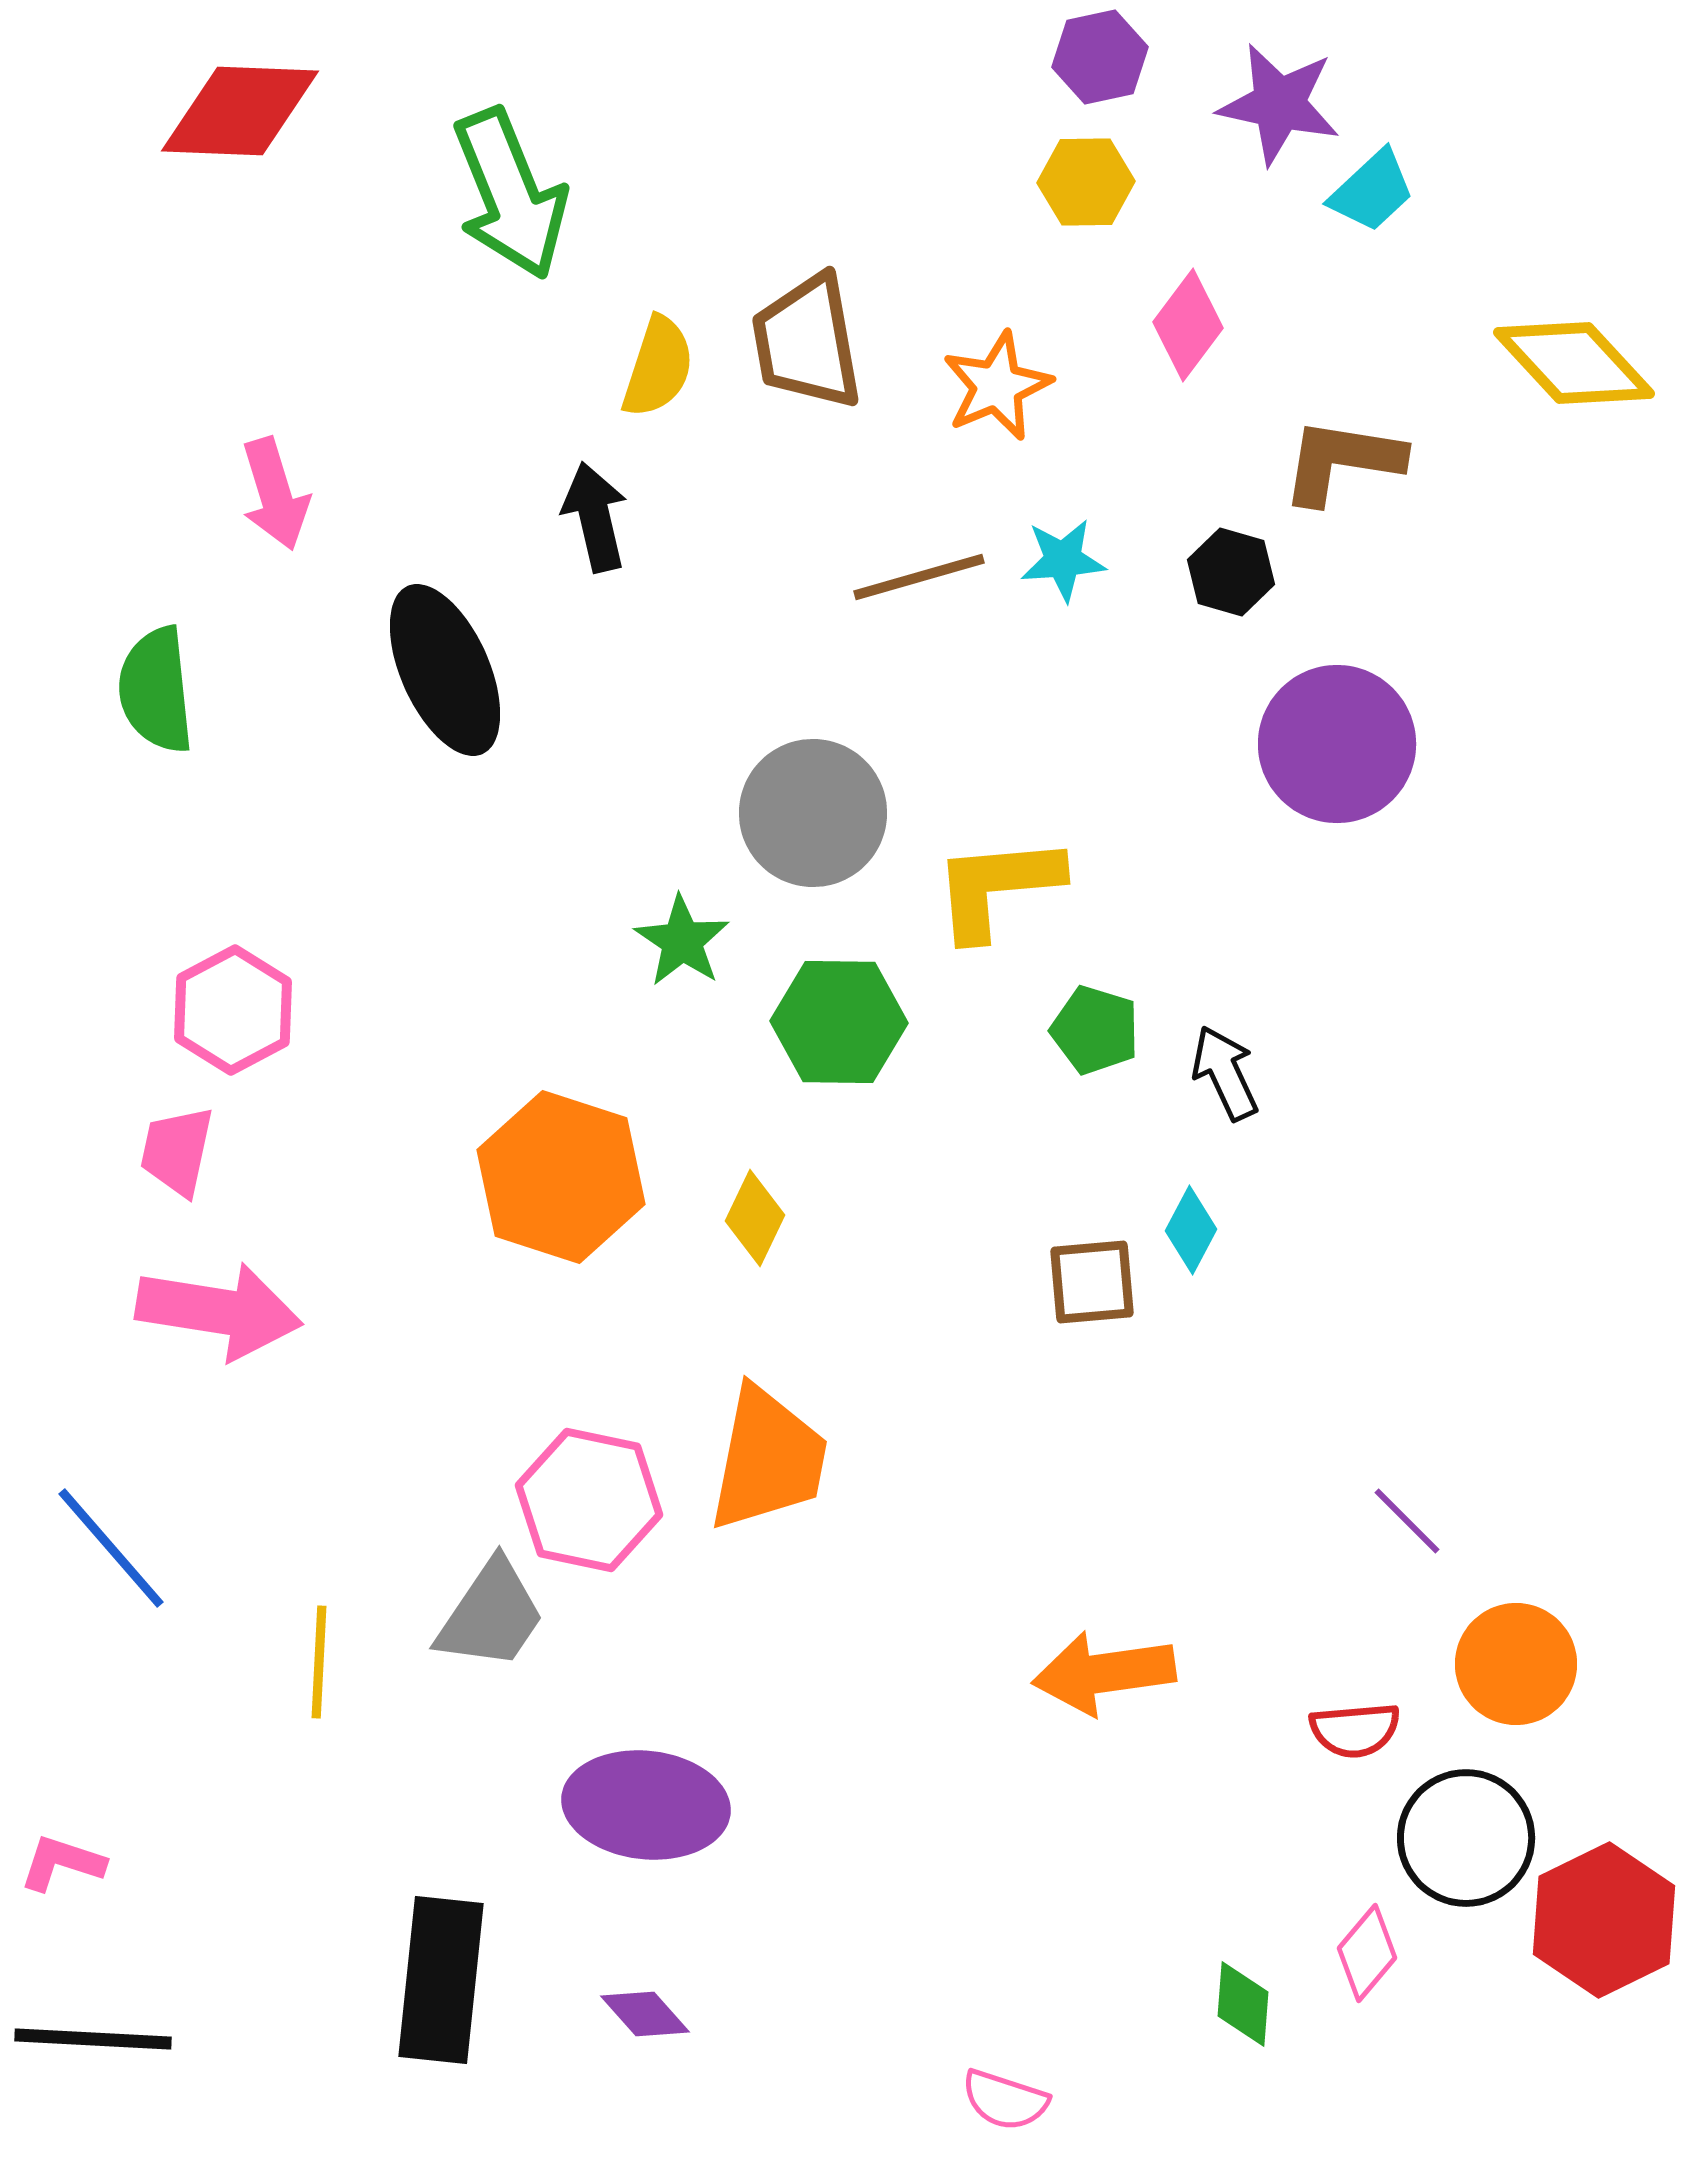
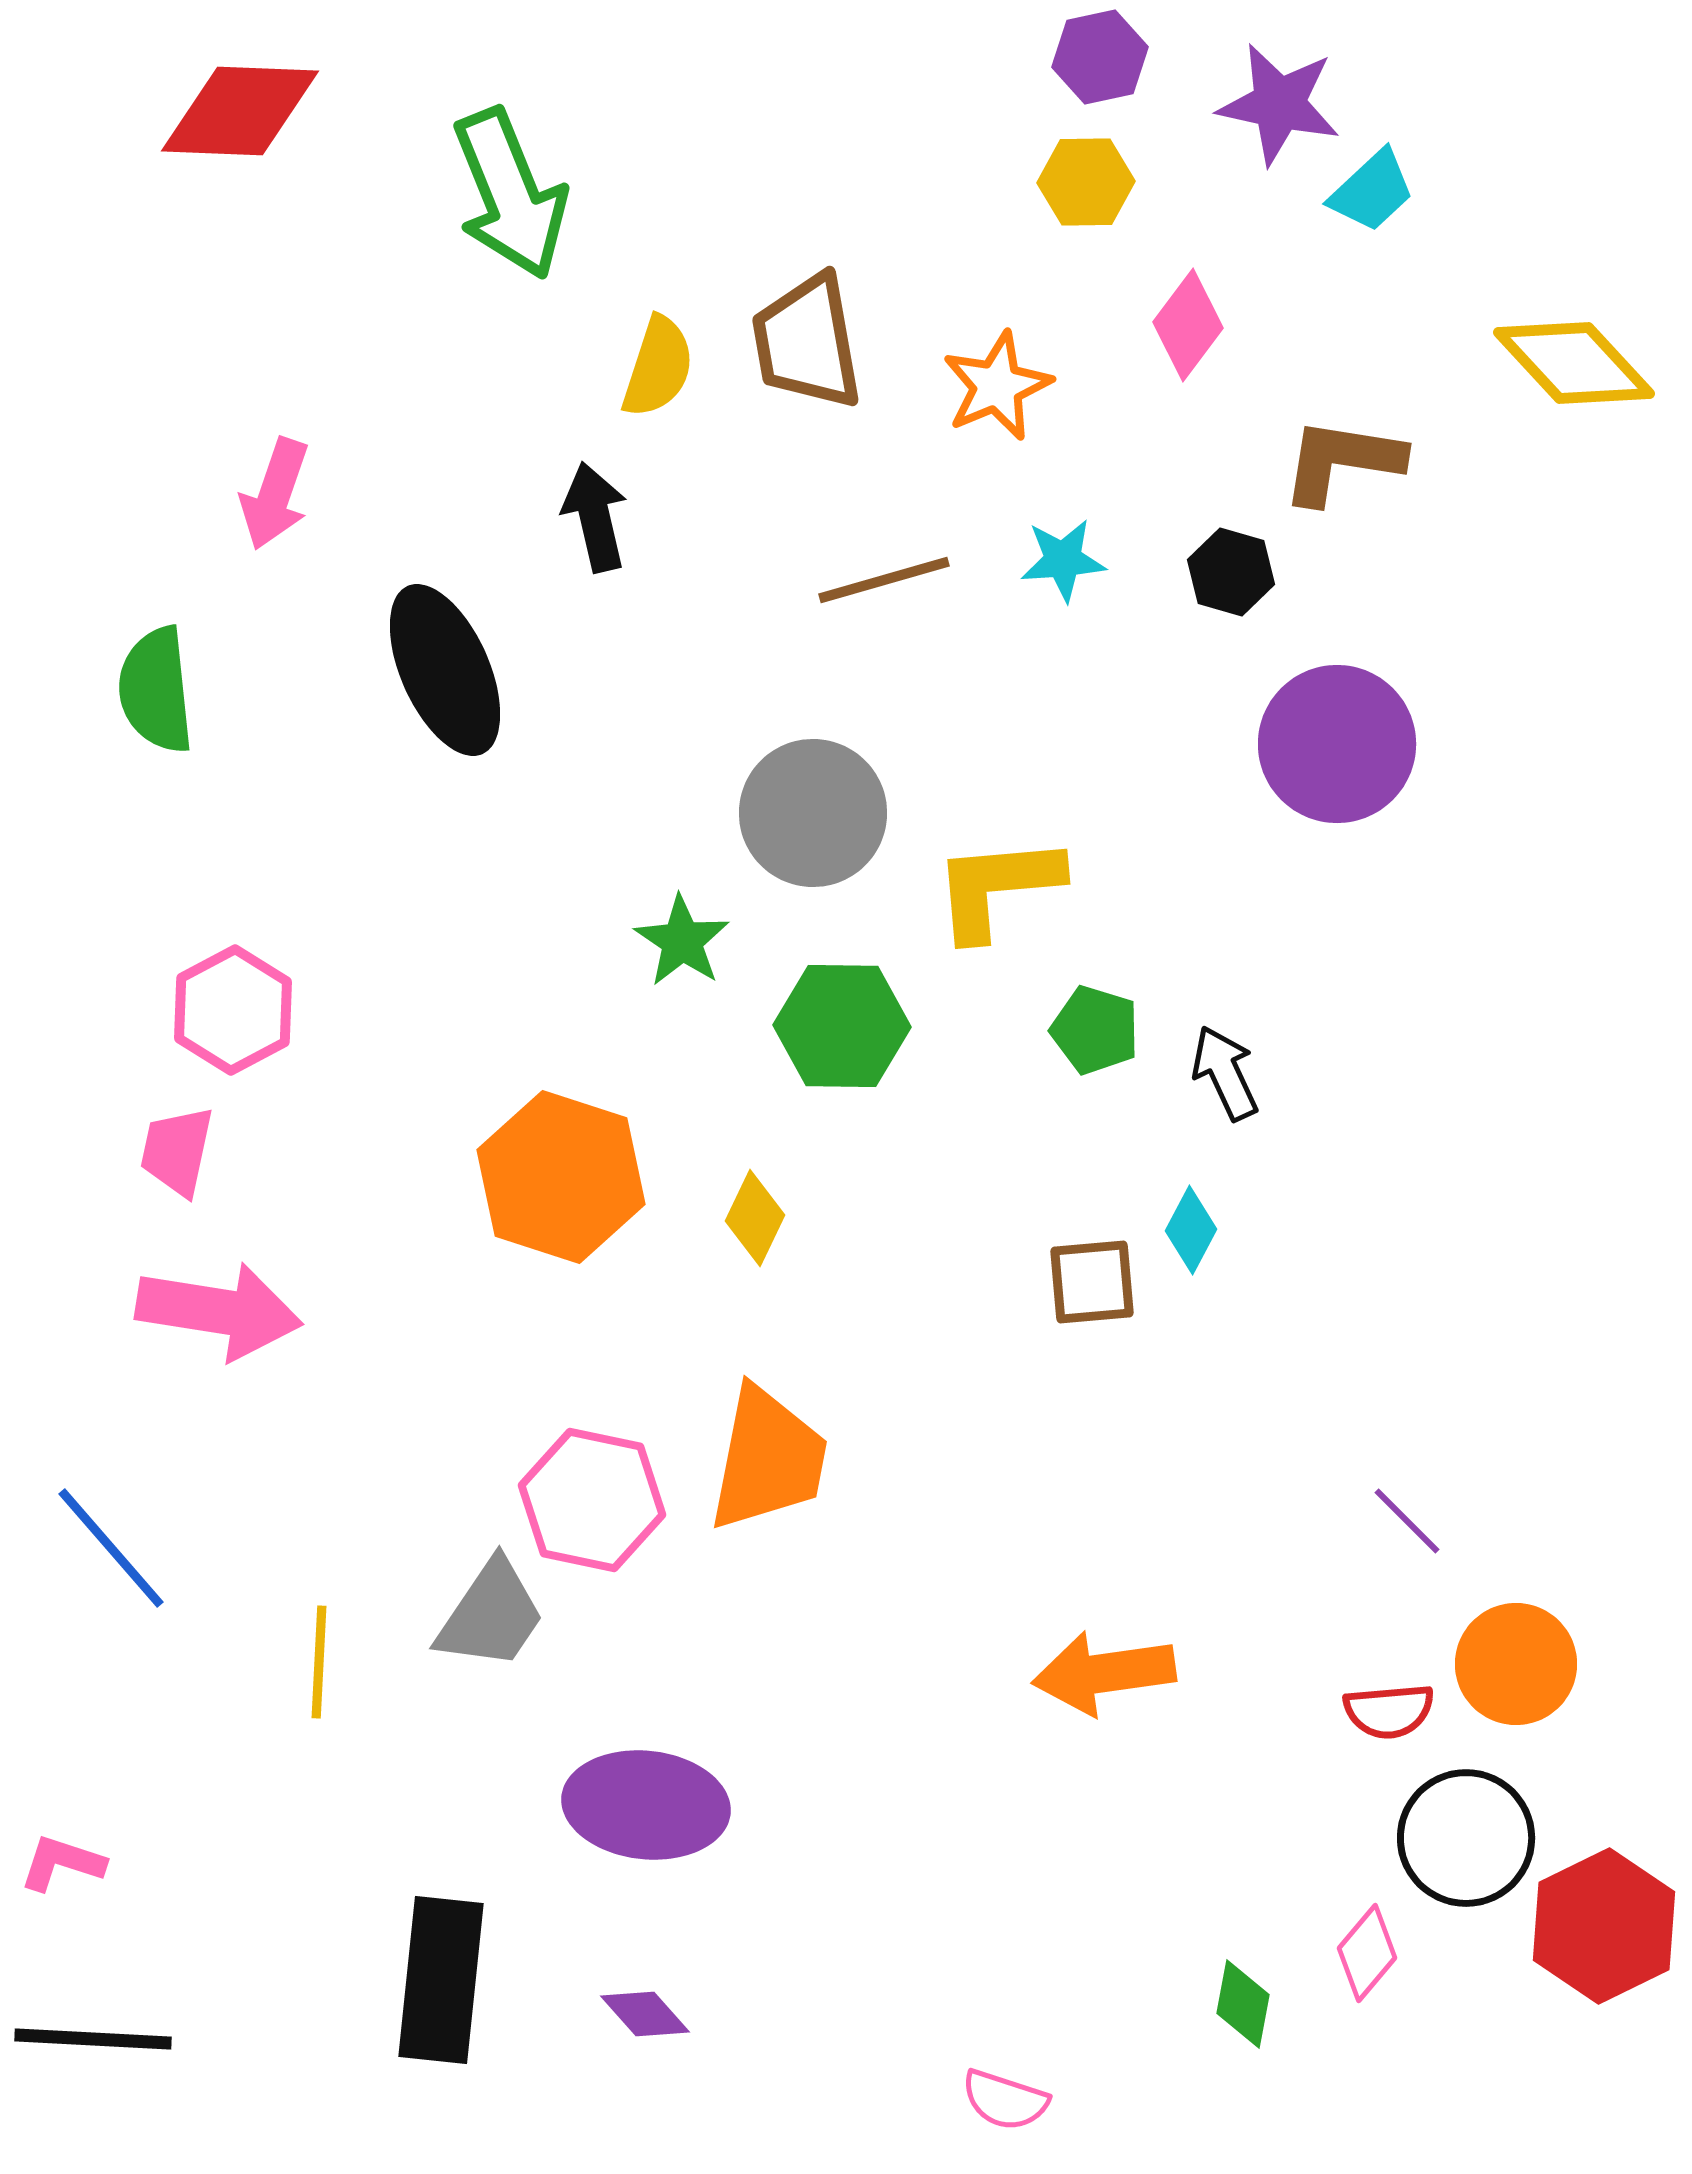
pink arrow at (275, 494): rotated 36 degrees clockwise
brown line at (919, 577): moved 35 px left, 3 px down
green hexagon at (839, 1022): moved 3 px right, 4 px down
pink hexagon at (589, 1500): moved 3 px right
red semicircle at (1355, 1730): moved 34 px right, 19 px up
red hexagon at (1604, 1920): moved 6 px down
green diamond at (1243, 2004): rotated 6 degrees clockwise
